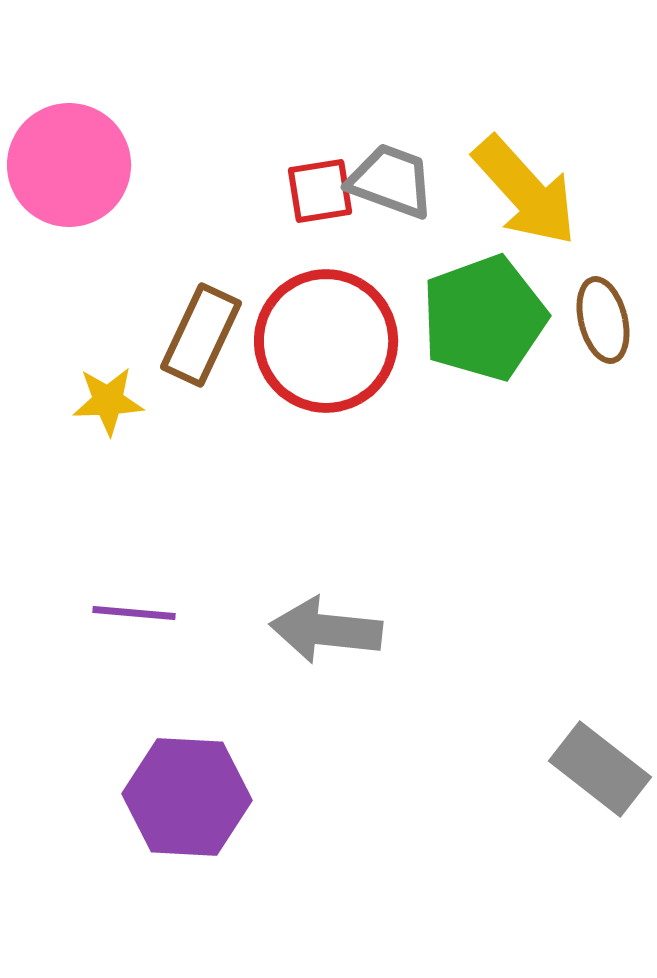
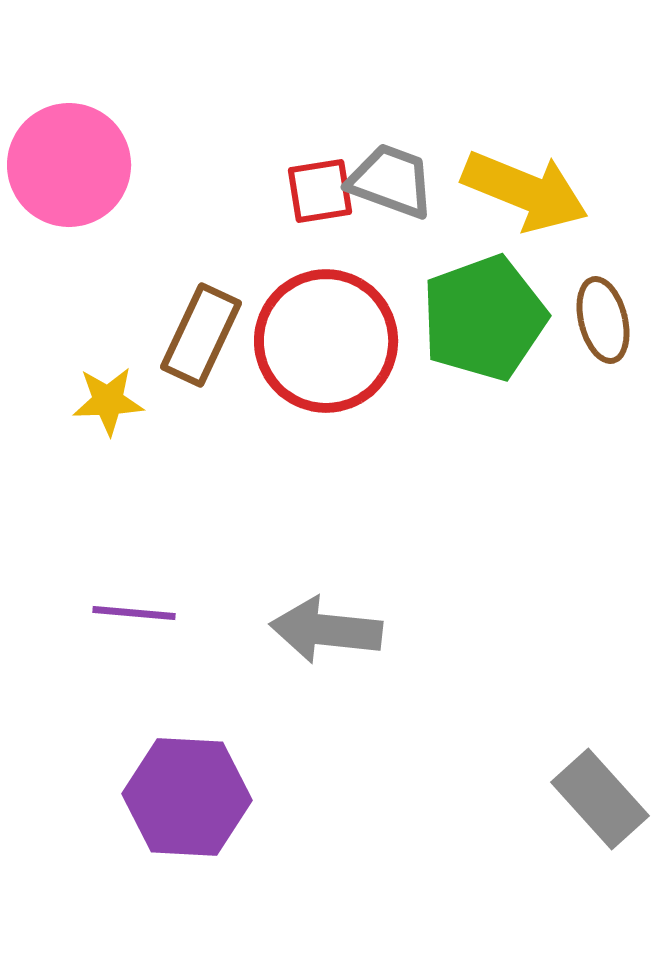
yellow arrow: rotated 26 degrees counterclockwise
gray rectangle: moved 30 px down; rotated 10 degrees clockwise
